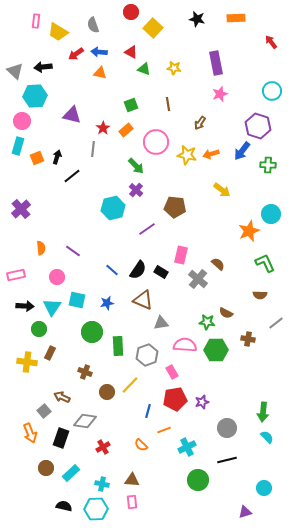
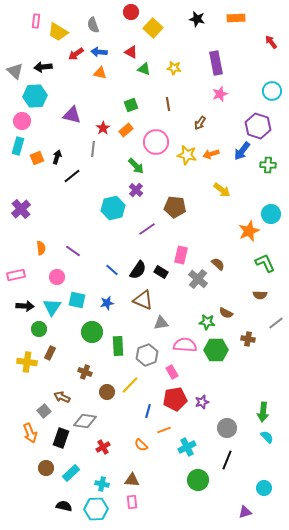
black line at (227, 460): rotated 54 degrees counterclockwise
